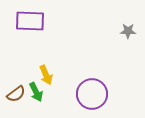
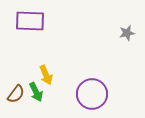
gray star: moved 1 px left, 2 px down; rotated 14 degrees counterclockwise
brown semicircle: rotated 18 degrees counterclockwise
